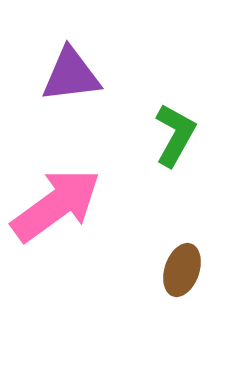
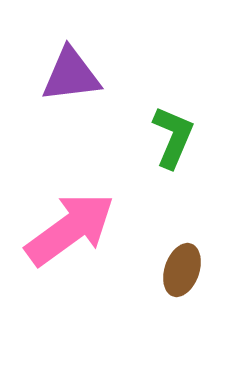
green L-shape: moved 2 px left, 2 px down; rotated 6 degrees counterclockwise
pink arrow: moved 14 px right, 24 px down
